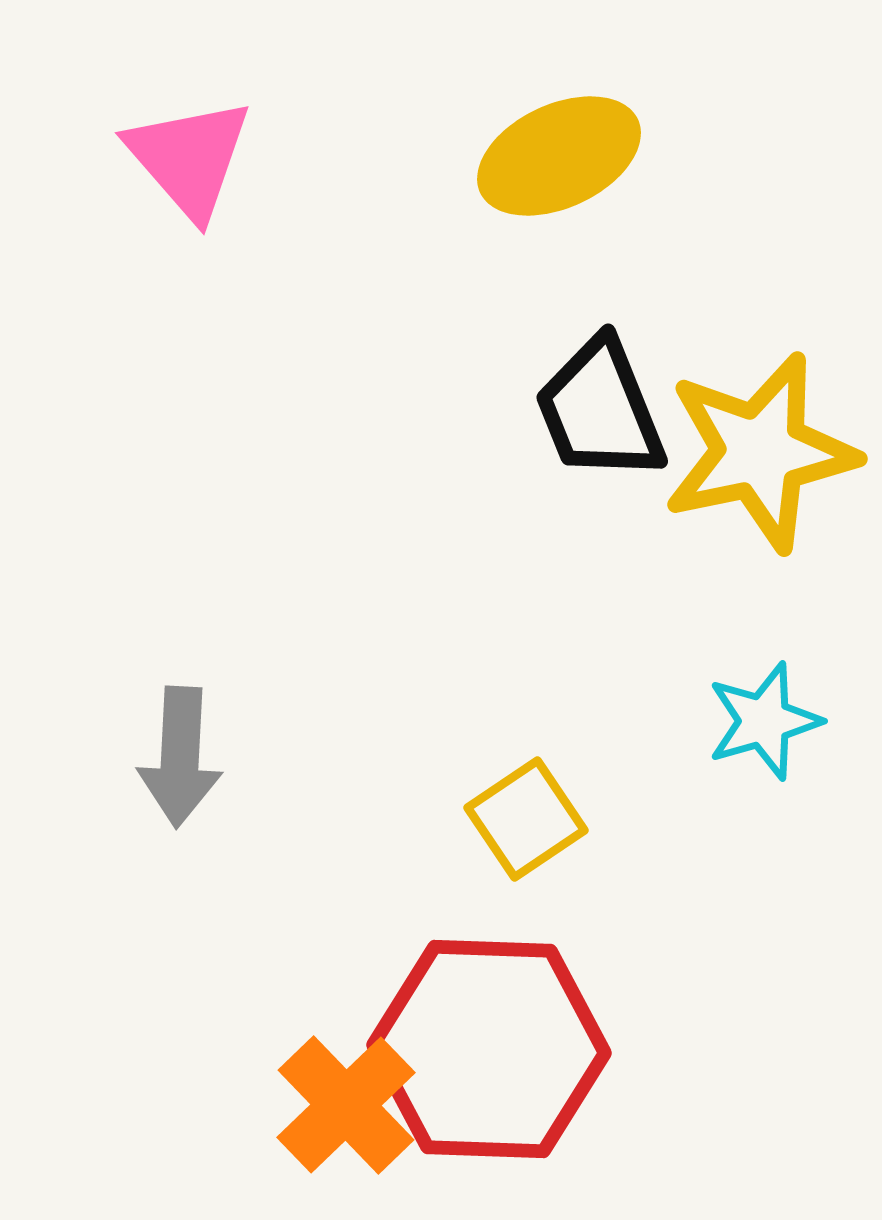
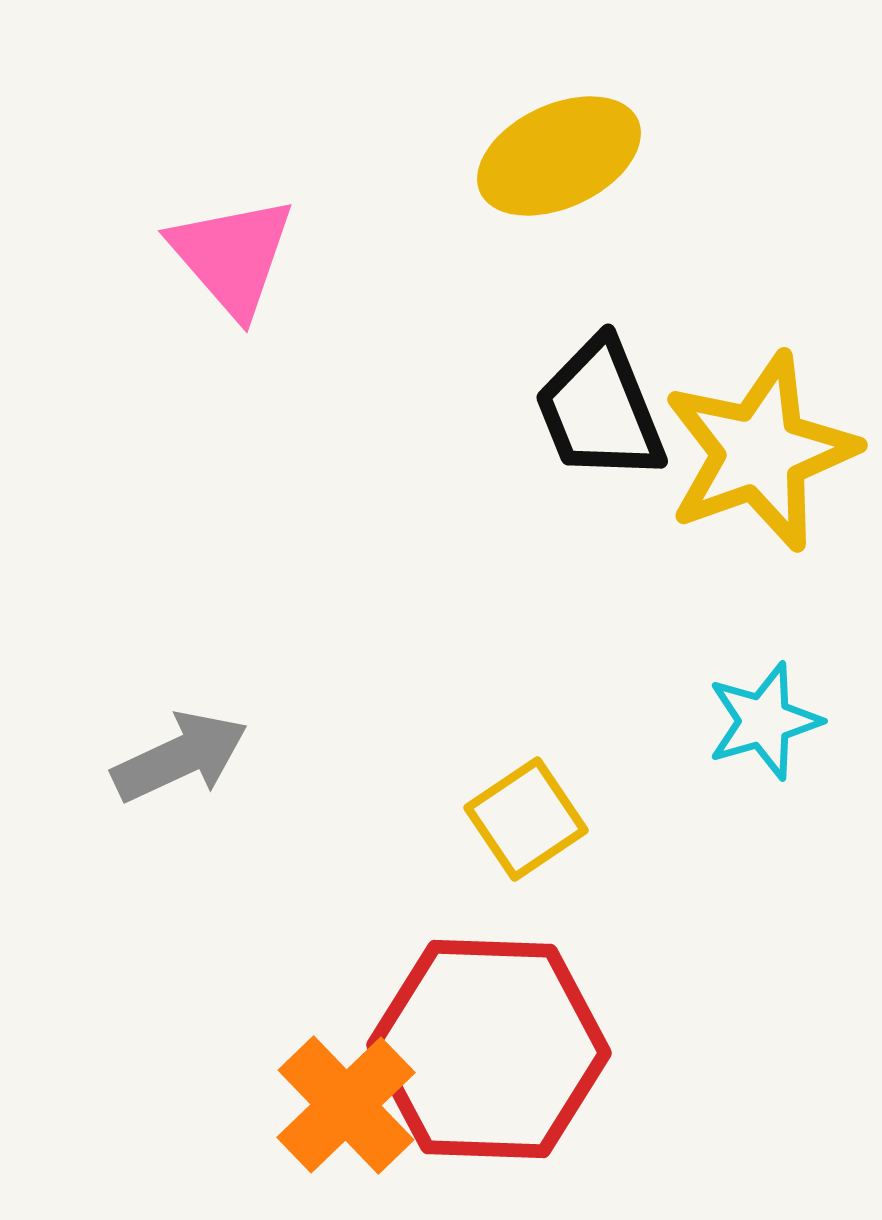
pink triangle: moved 43 px right, 98 px down
yellow star: rotated 8 degrees counterclockwise
gray arrow: rotated 118 degrees counterclockwise
